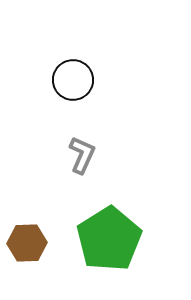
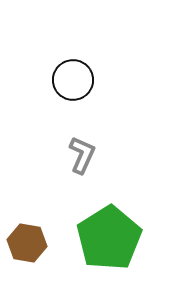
green pentagon: moved 1 px up
brown hexagon: rotated 12 degrees clockwise
